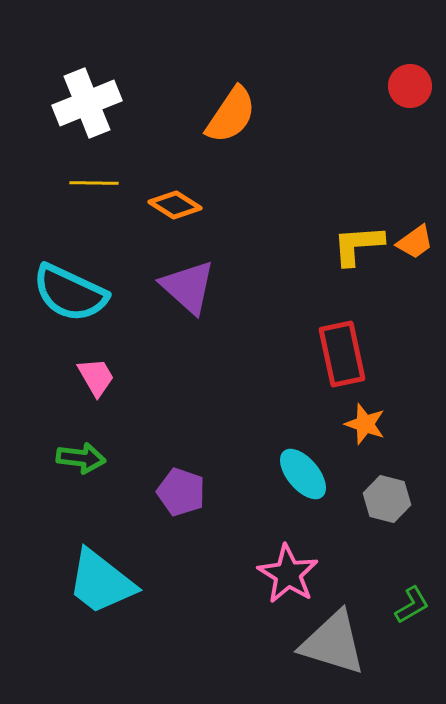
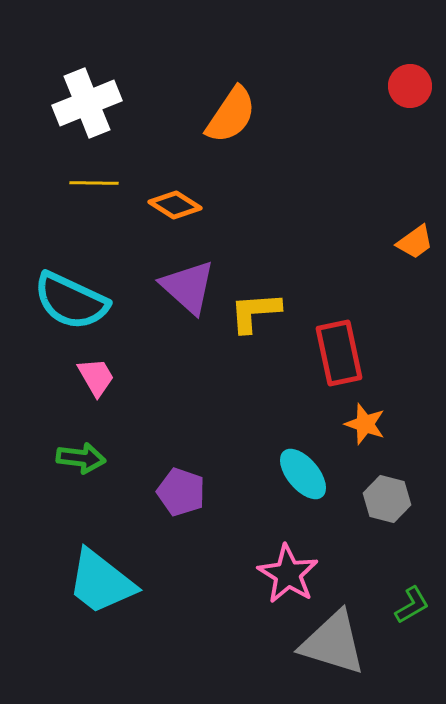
yellow L-shape: moved 103 px left, 67 px down
cyan semicircle: moved 1 px right, 8 px down
red rectangle: moved 3 px left, 1 px up
